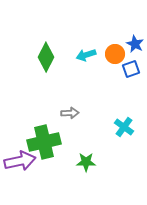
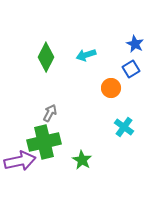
orange circle: moved 4 px left, 34 px down
blue square: rotated 12 degrees counterclockwise
gray arrow: moved 20 px left; rotated 60 degrees counterclockwise
green star: moved 4 px left, 2 px up; rotated 30 degrees clockwise
